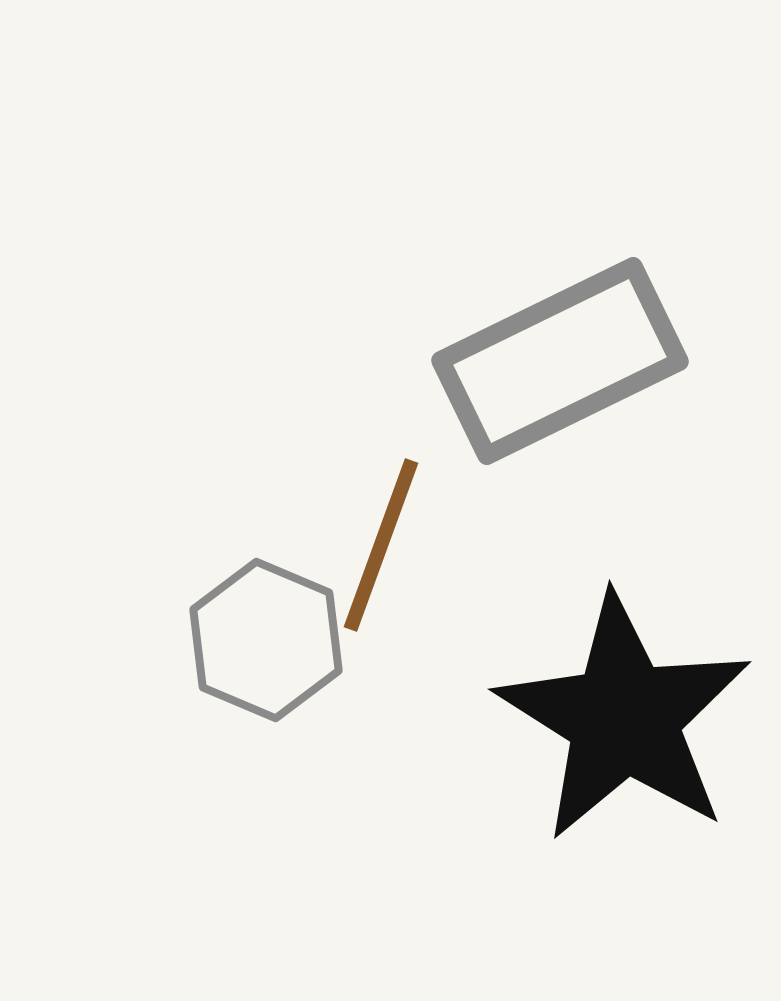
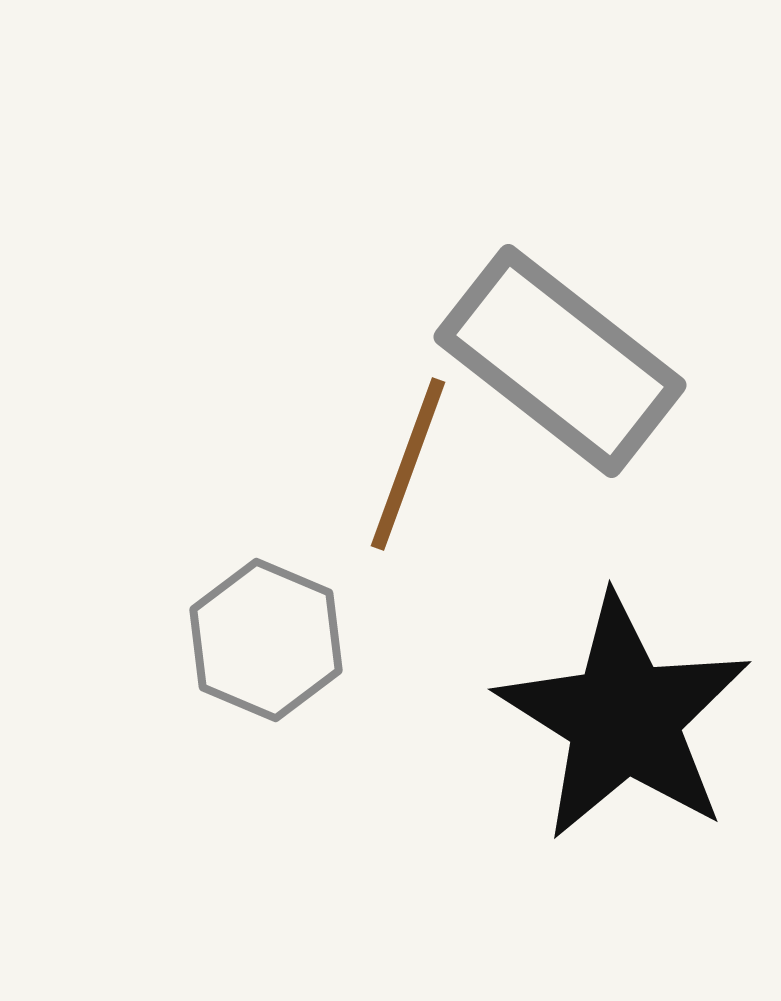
gray rectangle: rotated 64 degrees clockwise
brown line: moved 27 px right, 81 px up
